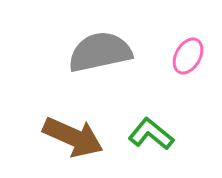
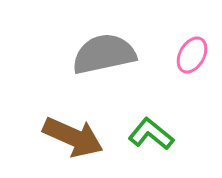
gray semicircle: moved 4 px right, 2 px down
pink ellipse: moved 4 px right, 1 px up
